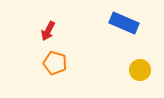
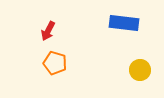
blue rectangle: rotated 16 degrees counterclockwise
